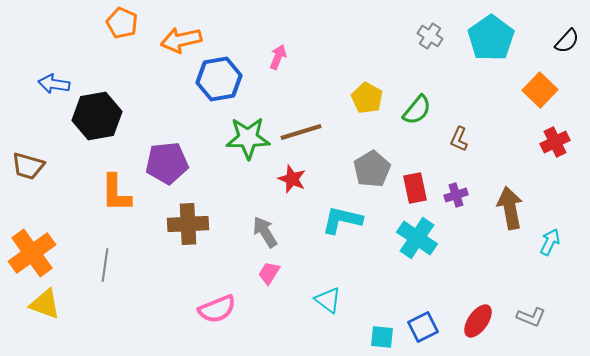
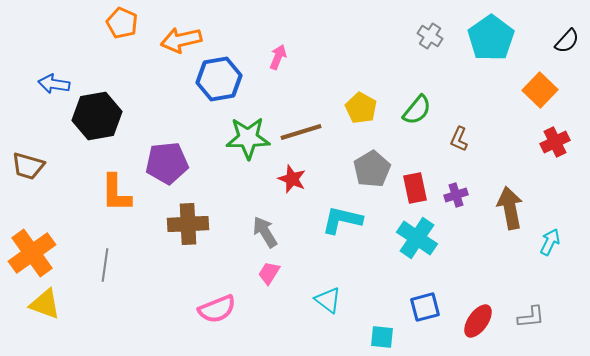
yellow pentagon: moved 6 px left, 10 px down
gray L-shape: rotated 28 degrees counterclockwise
blue square: moved 2 px right, 20 px up; rotated 12 degrees clockwise
